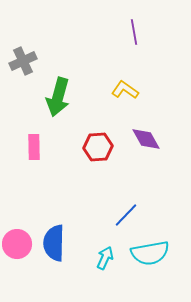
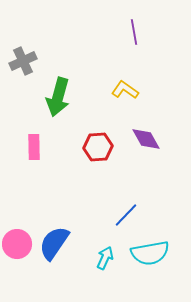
blue semicircle: rotated 33 degrees clockwise
